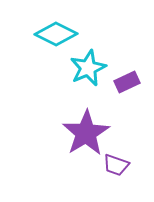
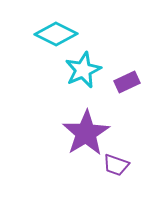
cyan star: moved 5 px left, 2 px down
